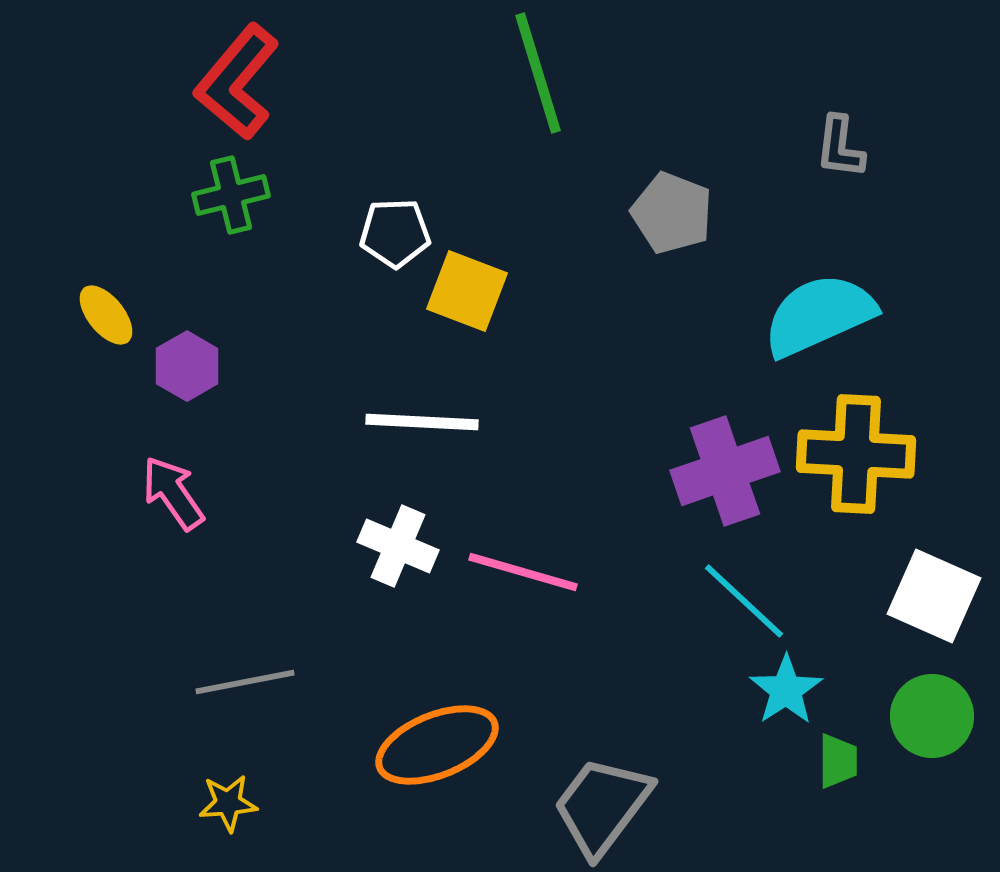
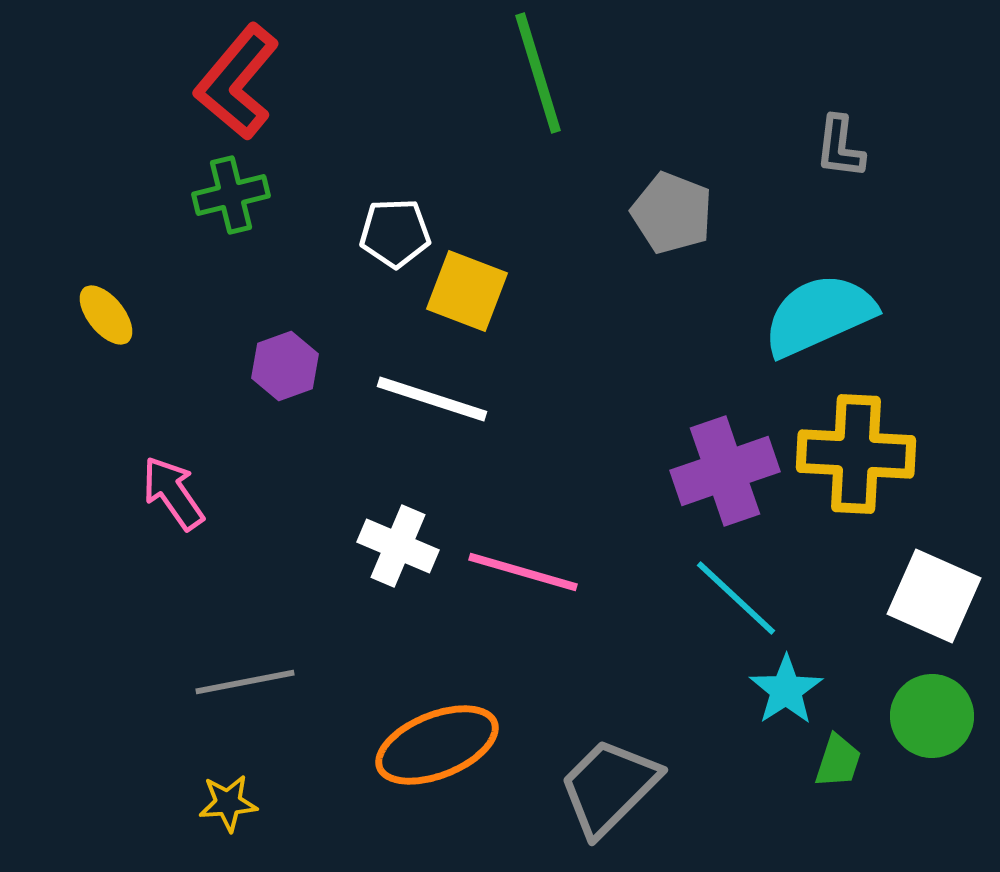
purple hexagon: moved 98 px right; rotated 10 degrees clockwise
white line: moved 10 px right, 23 px up; rotated 15 degrees clockwise
cyan line: moved 8 px left, 3 px up
green trapezoid: rotated 18 degrees clockwise
gray trapezoid: moved 7 px right, 19 px up; rotated 8 degrees clockwise
